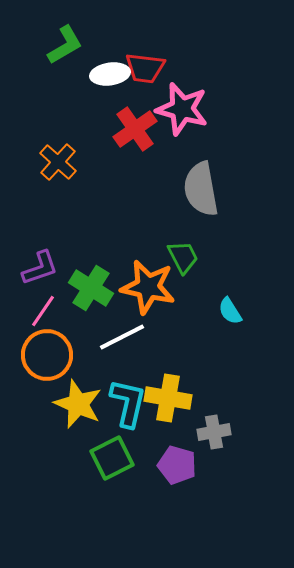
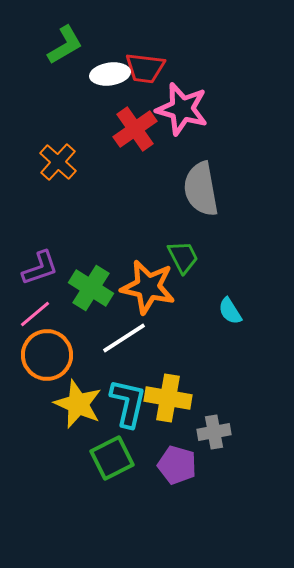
pink line: moved 8 px left, 3 px down; rotated 16 degrees clockwise
white line: moved 2 px right, 1 px down; rotated 6 degrees counterclockwise
